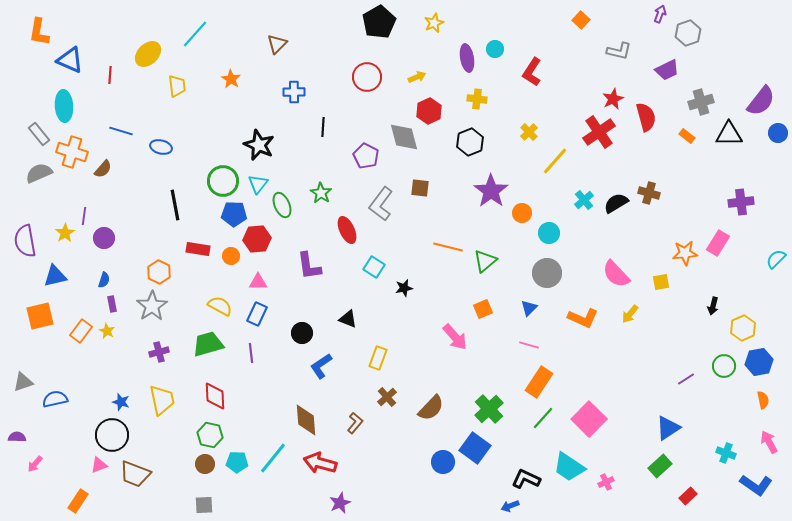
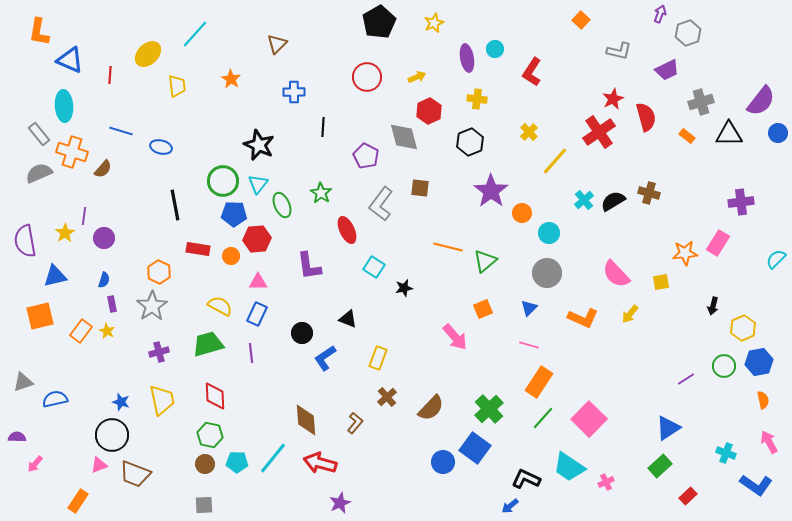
black semicircle at (616, 203): moved 3 px left, 2 px up
blue L-shape at (321, 366): moved 4 px right, 8 px up
blue arrow at (510, 506): rotated 18 degrees counterclockwise
